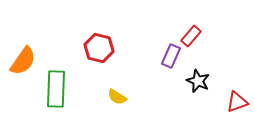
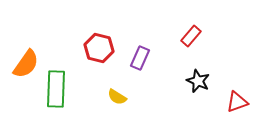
purple rectangle: moved 31 px left, 2 px down
orange semicircle: moved 3 px right, 3 px down
